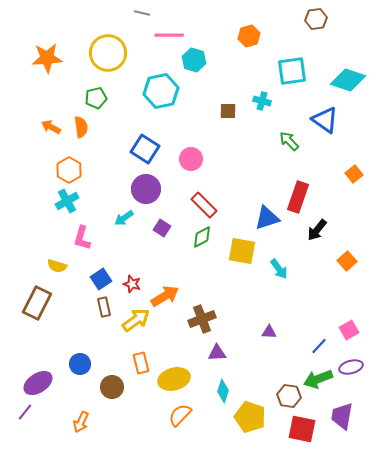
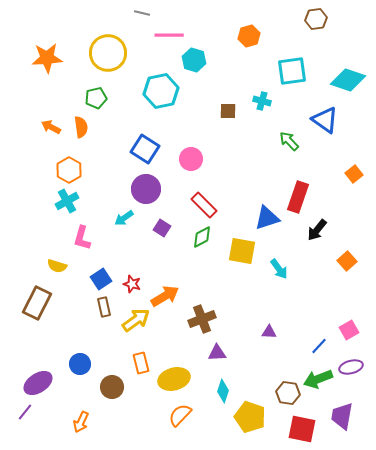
brown hexagon at (289, 396): moved 1 px left, 3 px up
